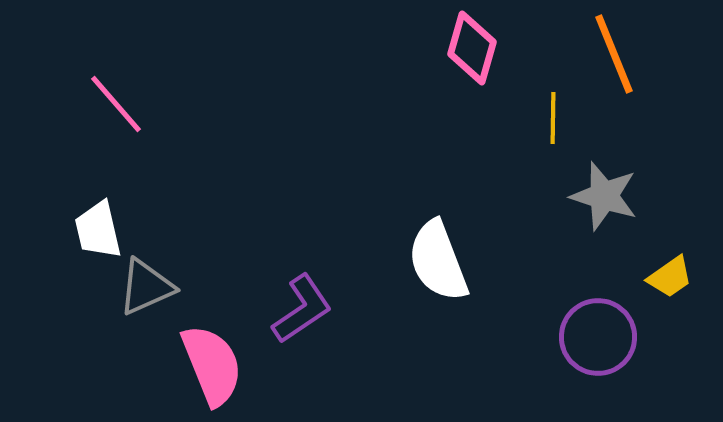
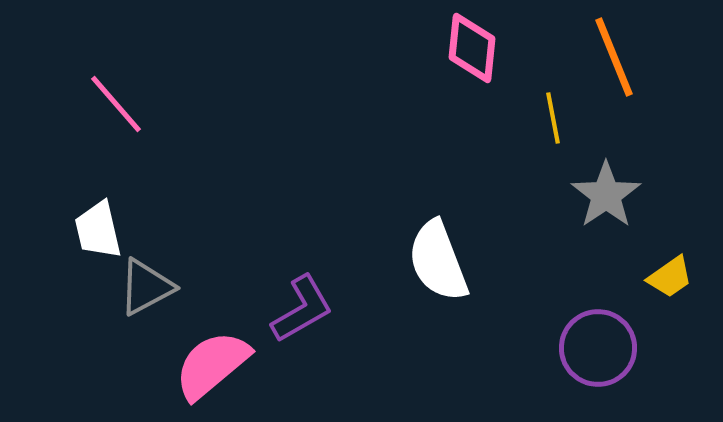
pink diamond: rotated 10 degrees counterclockwise
orange line: moved 3 px down
yellow line: rotated 12 degrees counterclockwise
gray star: moved 2 px right, 1 px up; rotated 20 degrees clockwise
gray triangle: rotated 4 degrees counterclockwise
purple L-shape: rotated 4 degrees clockwise
purple circle: moved 11 px down
pink semicircle: rotated 108 degrees counterclockwise
